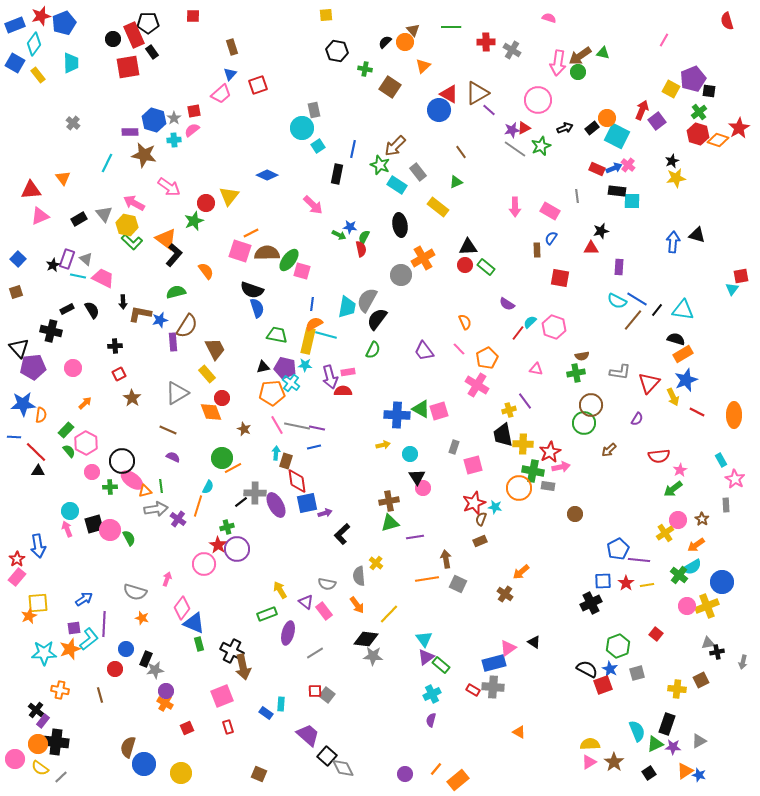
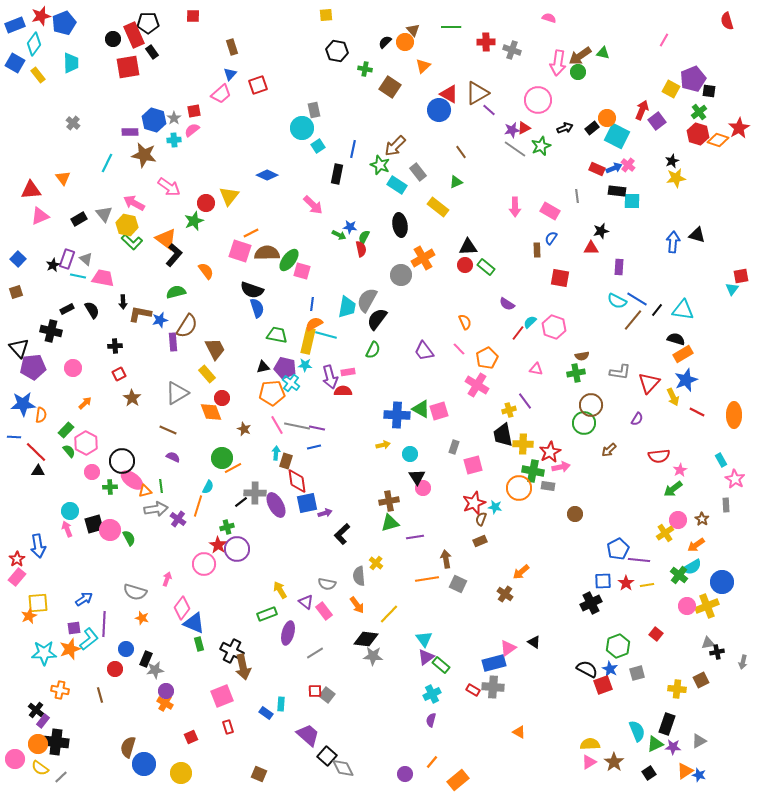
gray cross at (512, 50): rotated 12 degrees counterclockwise
pink trapezoid at (103, 278): rotated 15 degrees counterclockwise
red square at (187, 728): moved 4 px right, 9 px down
orange line at (436, 769): moved 4 px left, 7 px up
